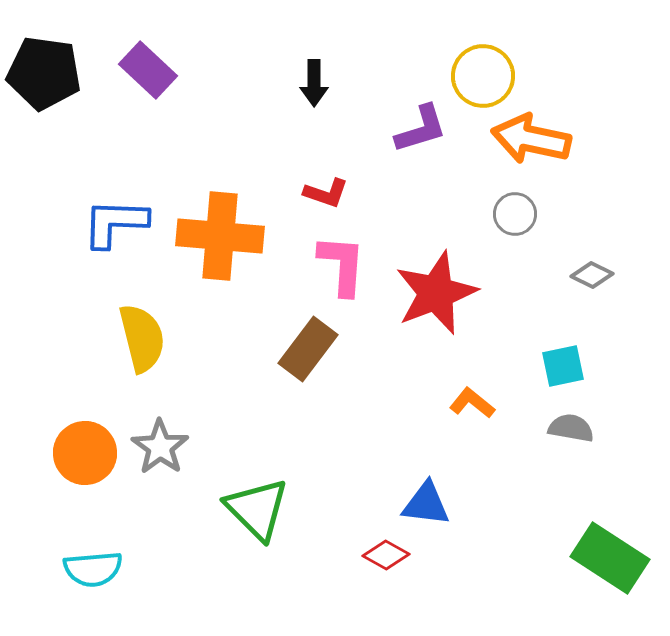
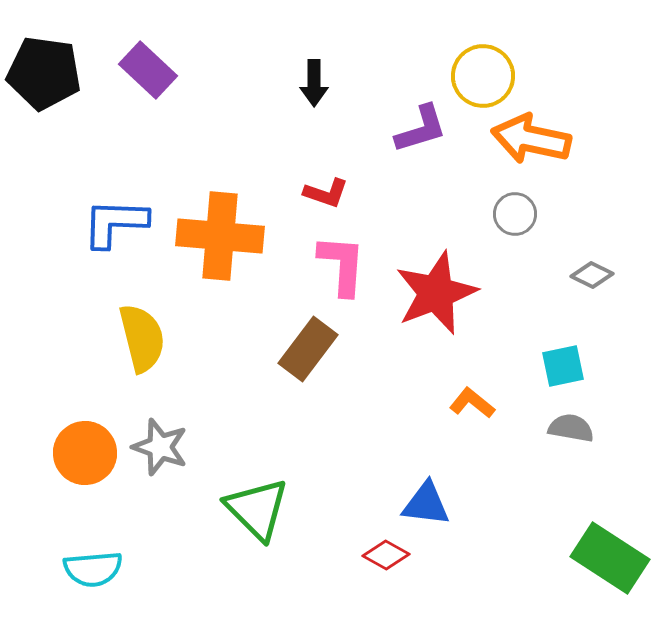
gray star: rotated 16 degrees counterclockwise
